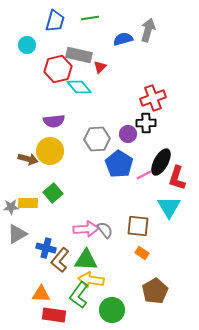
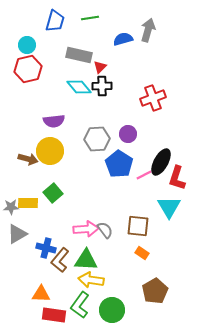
red hexagon: moved 30 px left
black cross: moved 44 px left, 37 px up
green L-shape: moved 1 px right, 10 px down
